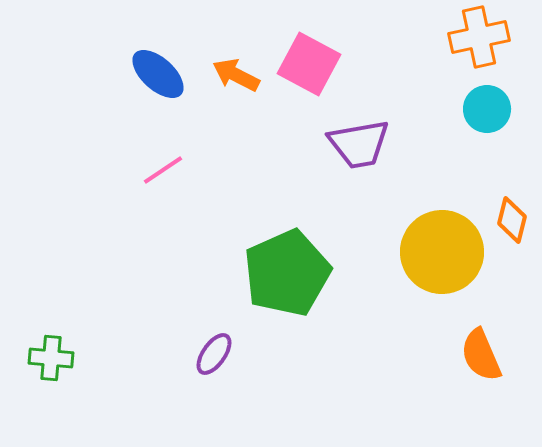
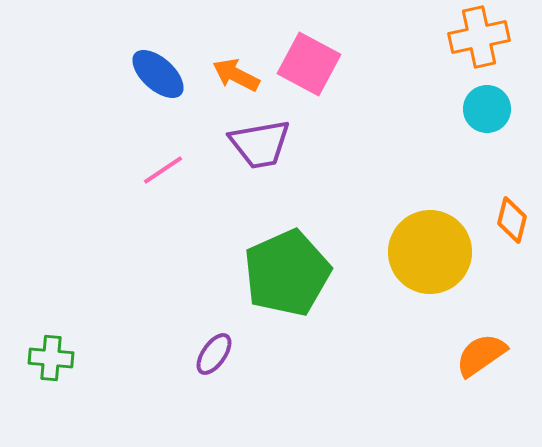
purple trapezoid: moved 99 px left
yellow circle: moved 12 px left
orange semicircle: rotated 78 degrees clockwise
